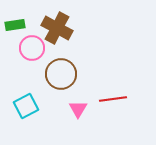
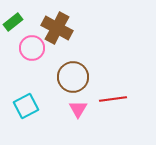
green rectangle: moved 2 px left, 3 px up; rotated 30 degrees counterclockwise
brown circle: moved 12 px right, 3 px down
